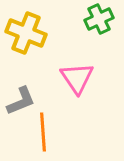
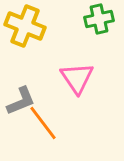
green cross: rotated 12 degrees clockwise
yellow cross: moved 1 px left, 7 px up
orange line: moved 9 px up; rotated 33 degrees counterclockwise
